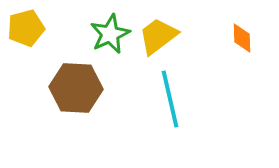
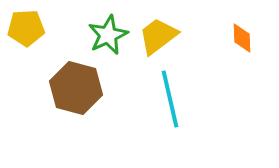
yellow pentagon: rotated 12 degrees clockwise
green star: moved 2 px left, 1 px down
brown hexagon: rotated 12 degrees clockwise
